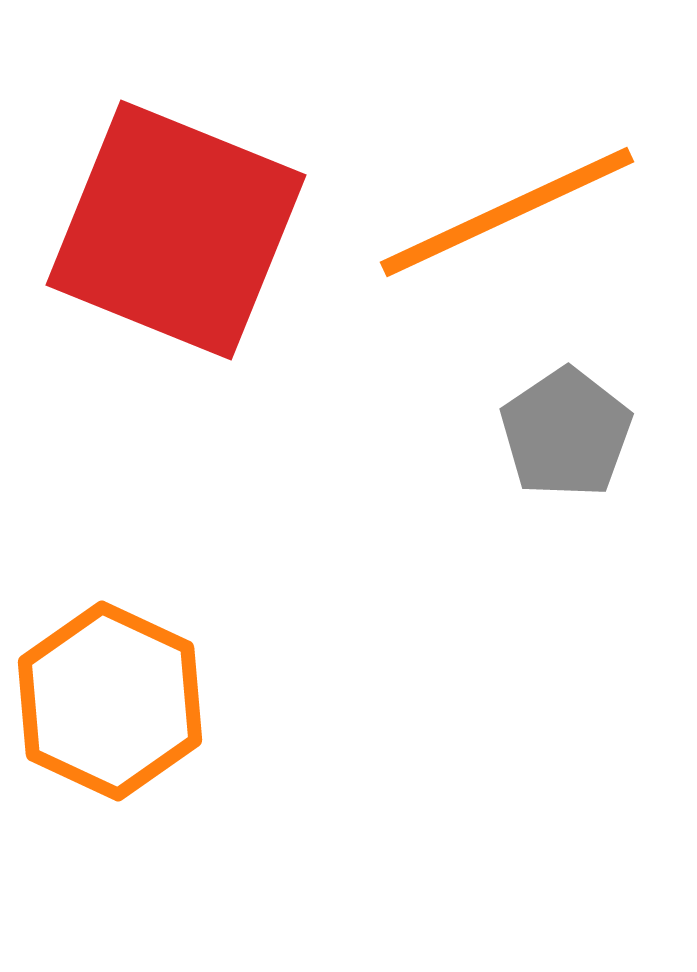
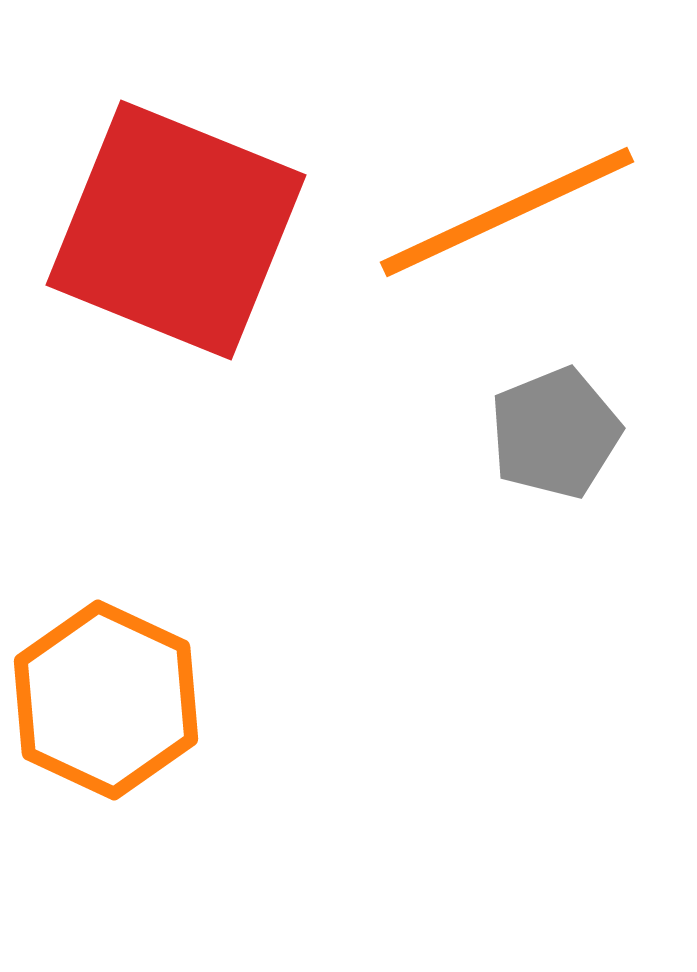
gray pentagon: moved 11 px left; rotated 12 degrees clockwise
orange hexagon: moved 4 px left, 1 px up
